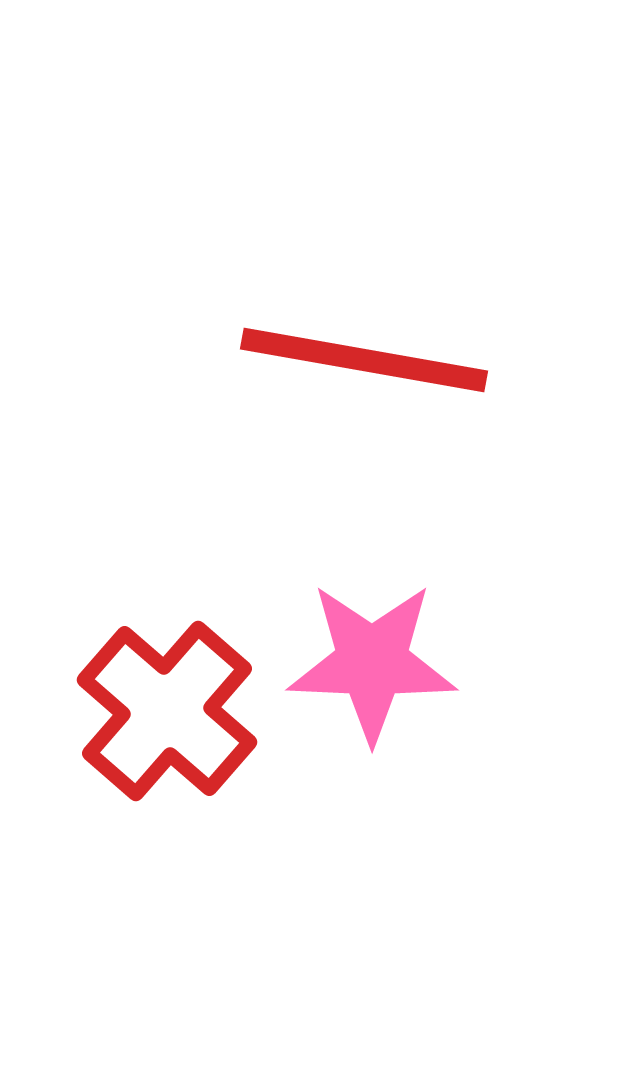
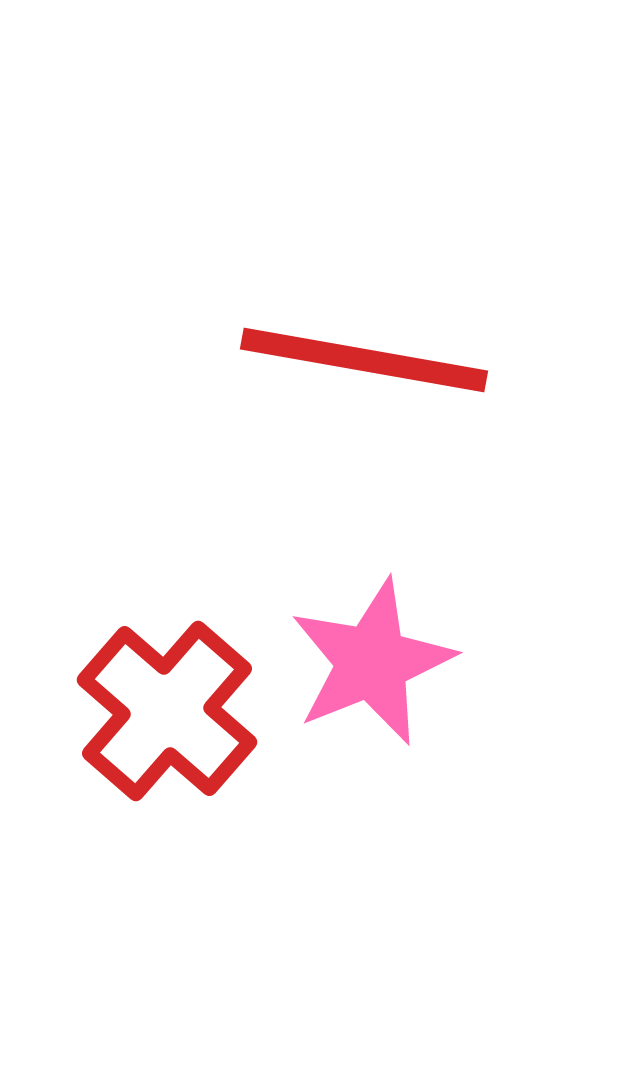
pink star: rotated 24 degrees counterclockwise
